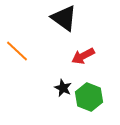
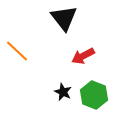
black triangle: rotated 16 degrees clockwise
black star: moved 4 px down
green hexagon: moved 5 px right, 2 px up
